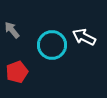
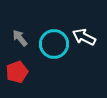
gray arrow: moved 8 px right, 8 px down
cyan circle: moved 2 px right, 1 px up
